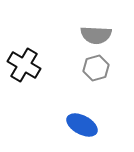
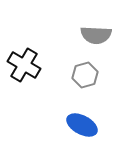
gray hexagon: moved 11 px left, 7 px down
